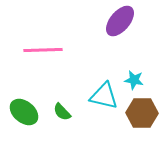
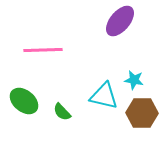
green ellipse: moved 11 px up
